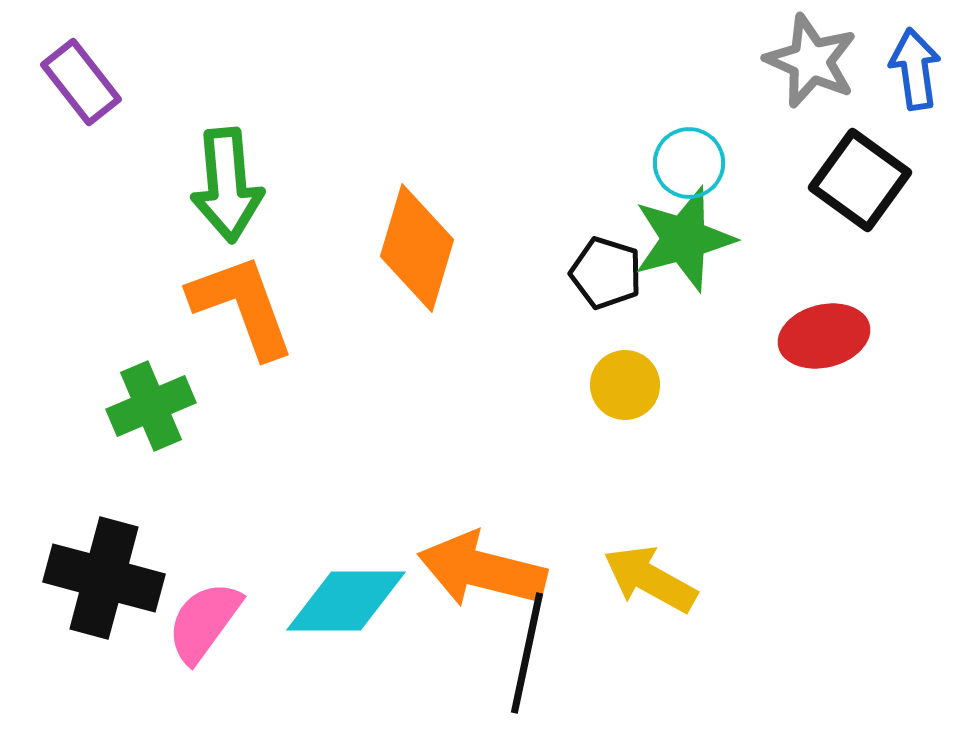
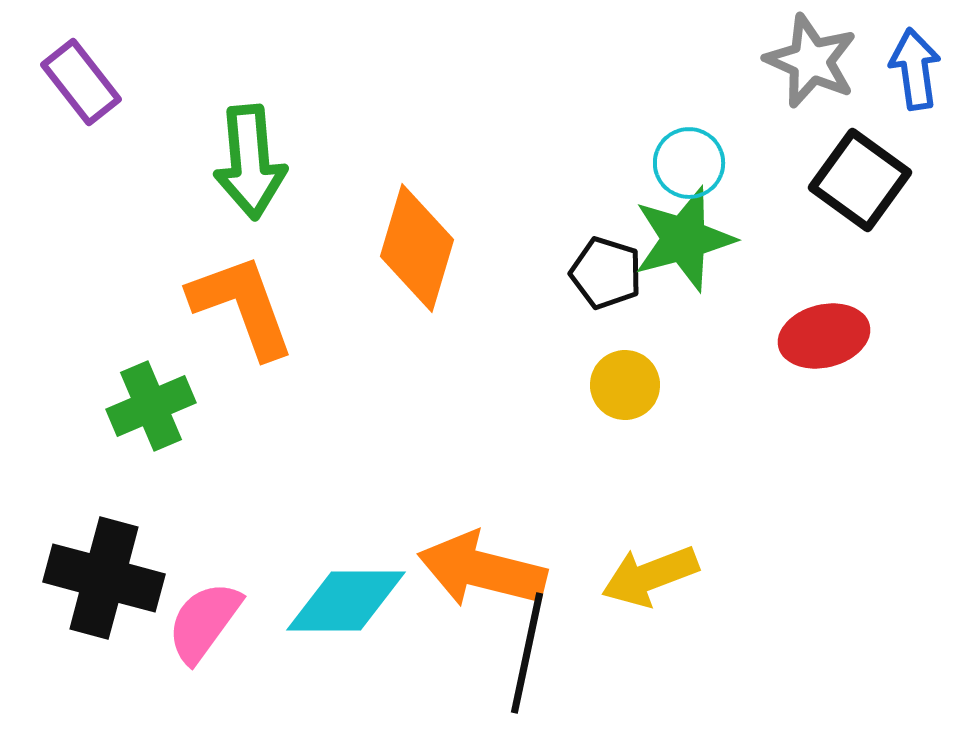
green arrow: moved 23 px right, 23 px up
yellow arrow: moved 3 px up; rotated 50 degrees counterclockwise
